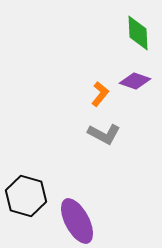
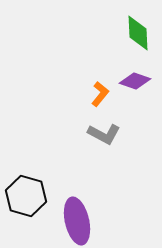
purple ellipse: rotated 15 degrees clockwise
